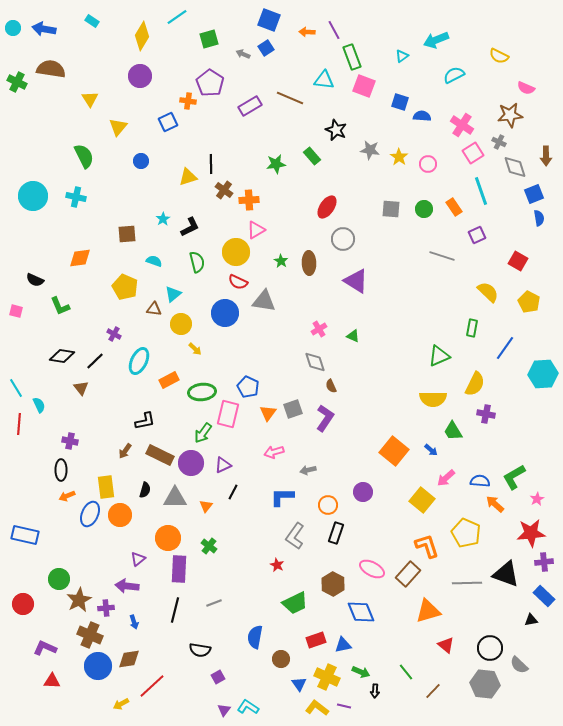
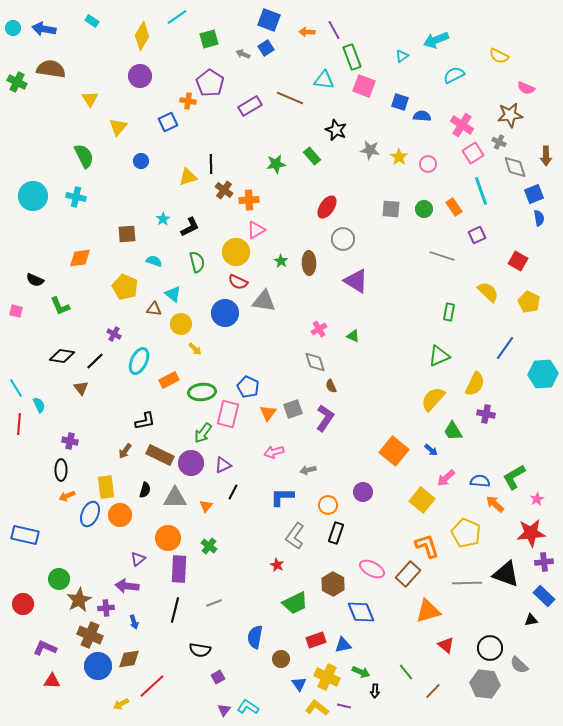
cyan triangle at (173, 294): rotated 42 degrees counterclockwise
green rectangle at (472, 328): moved 23 px left, 16 px up
yellow semicircle at (433, 399): rotated 132 degrees clockwise
